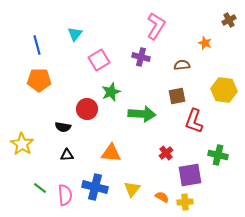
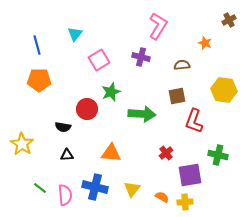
pink L-shape: moved 2 px right
